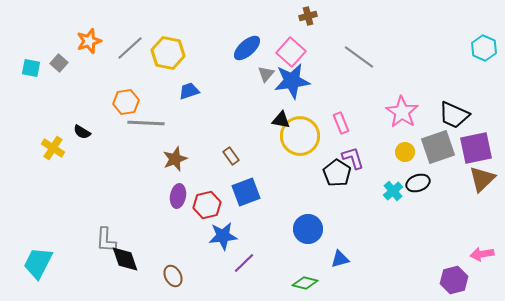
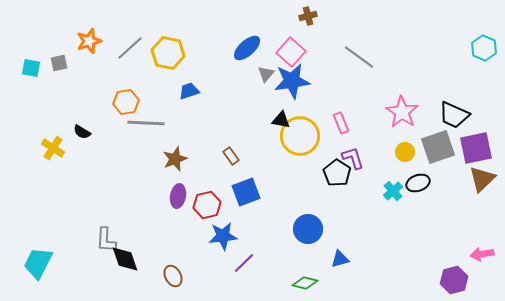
gray square at (59, 63): rotated 36 degrees clockwise
